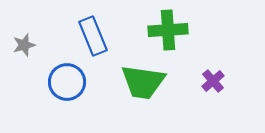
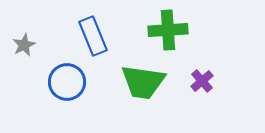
gray star: rotated 10 degrees counterclockwise
purple cross: moved 11 px left
